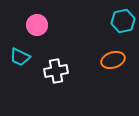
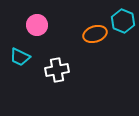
cyan hexagon: rotated 25 degrees counterclockwise
orange ellipse: moved 18 px left, 26 px up
white cross: moved 1 px right, 1 px up
